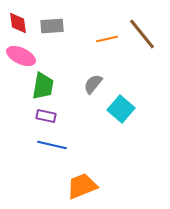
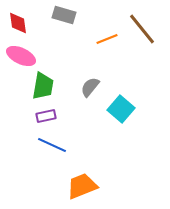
gray rectangle: moved 12 px right, 11 px up; rotated 20 degrees clockwise
brown line: moved 5 px up
orange line: rotated 10 degrees counterclockwise
gray semicircle: moved 3 px left, 3 px down
purple rectangle: rotated 24 degrees counterclockwise
blue line: rotated 12 degrees clockwise
